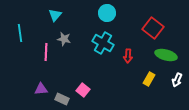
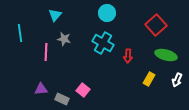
red square: moved 3 px right, 3 px up; rotated 10 degrees clockwise
